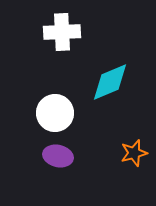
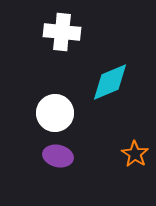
white cross: rotated 9 degrees clockwise
orange star: moved 1 px right, 1 px down; rotated 24 degrees counterclockwise
